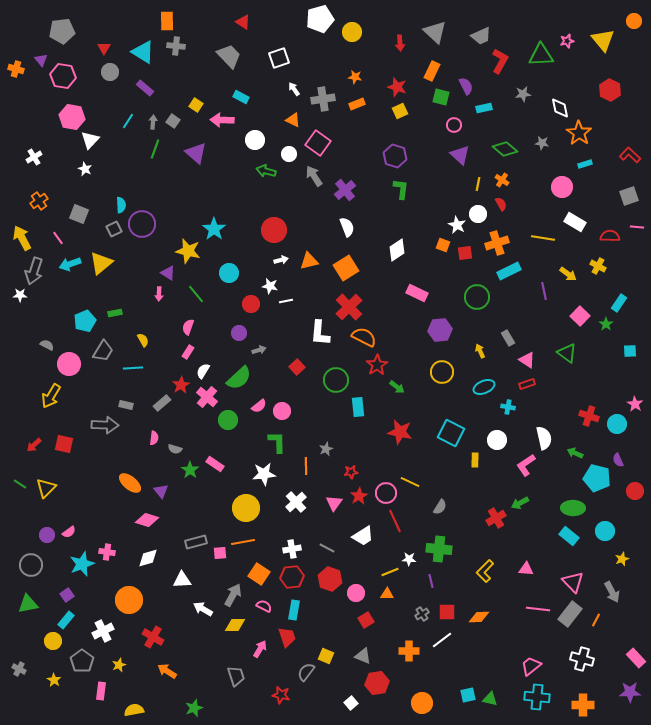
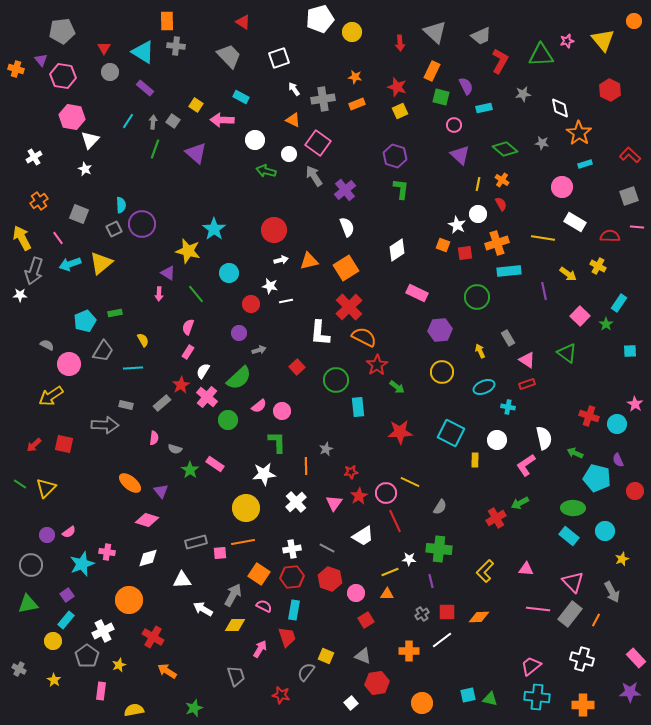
cyan rectangle at (509, 271): rotated 20 degrees clockwise
yellow arrow at (51, 396): rotated 25 degrees clockwise
red star at (400, 432): rotated 15 degrees counterclockwise
gray pentagon at (82, 661): moved 5 px right, 5 px up
